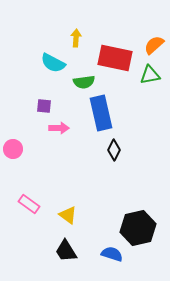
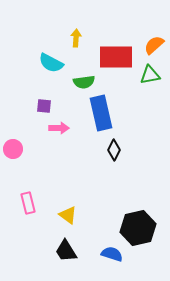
red rectangle: moved 1 px right, 1 px up; rotated 12 degrees counterclockwise
cyan semicircle: moved 2 px left
pink rectangle: moved 1 px left, 1 px up; rotated 40 degrees clockwise
